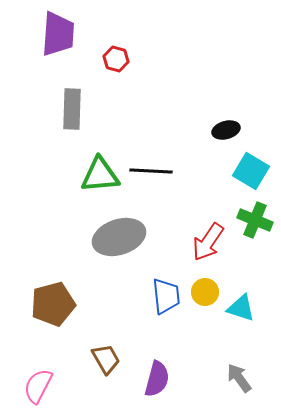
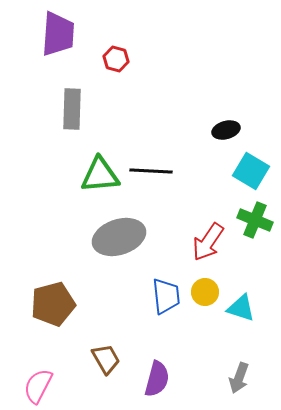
gray arrow: rotated 124 degrees counterclockwise
